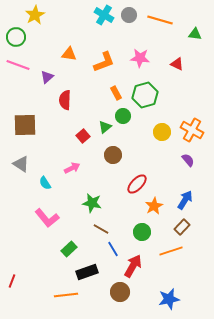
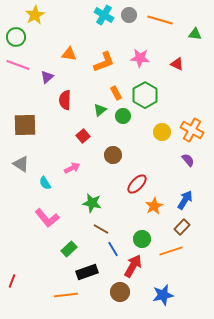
green hexagon at (145, 95): rotated 15 degrees counterclockwise
green triangle at (105, 127): moved 5 px left, 17 px up
green circle at (142, 232): moved 7 px down
blue star at (169, 299): moved 6 px left, 4 px up
